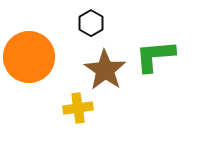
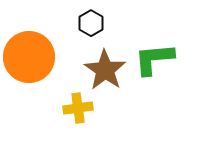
green L-shape: moved 1 px left, 3 px down
